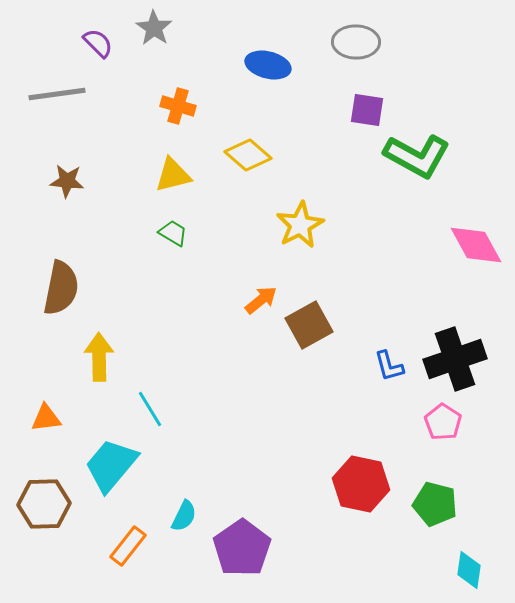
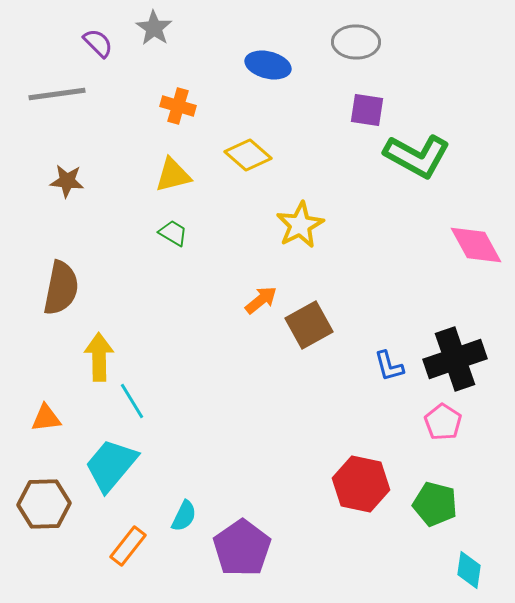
cyan line: moved 18 px left, 8 px up
